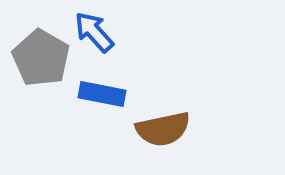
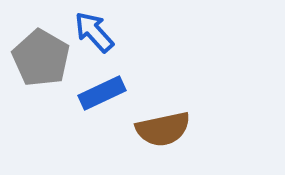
blue rectangle: moved 1 px up; rotated 36 degrees counterclockwise
